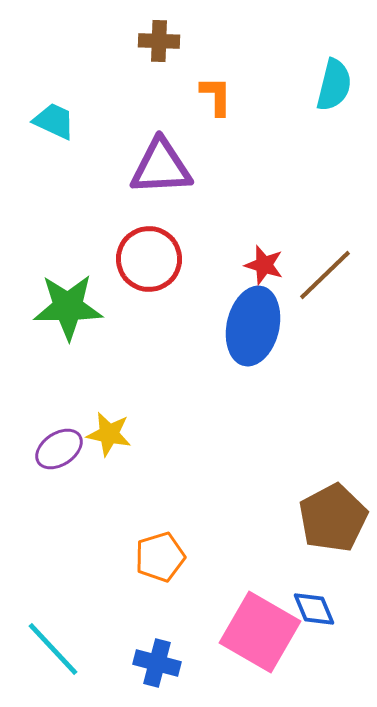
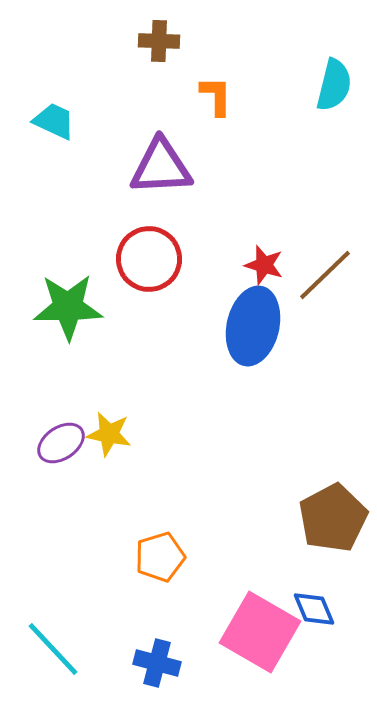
purple ellipse: moved 2 px right, 6 px up
